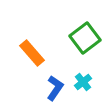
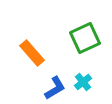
green square: rotated 12 degrees clockwise
blue L-shape: rotated 25 degrees clockwise
